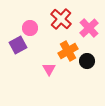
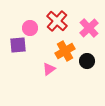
red cross: moved 4 px left, 2 px down
purple square: rotated 24 degrees clockwise
orange cross: moved 3 px left
pink triangle: rotated 24 degrees clockwise
